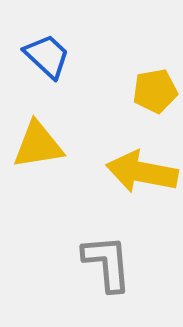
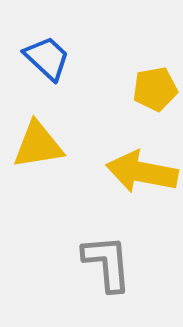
blue trapezoid: moved 2 px down
yellow pentagon: moved 2 px up
